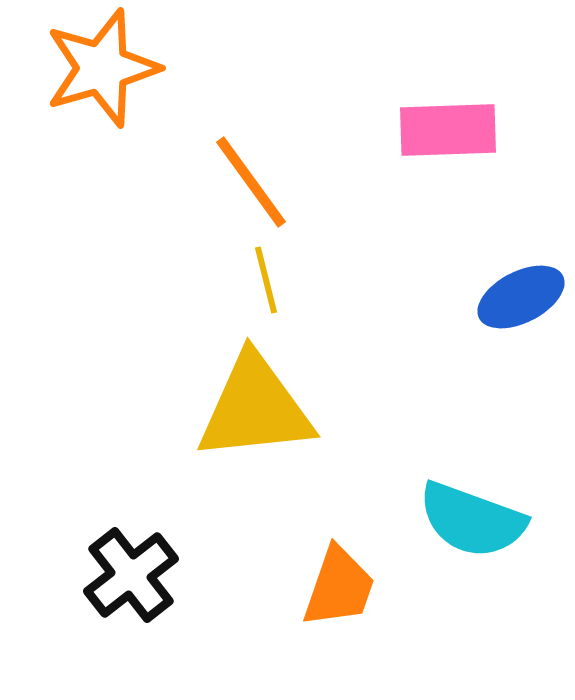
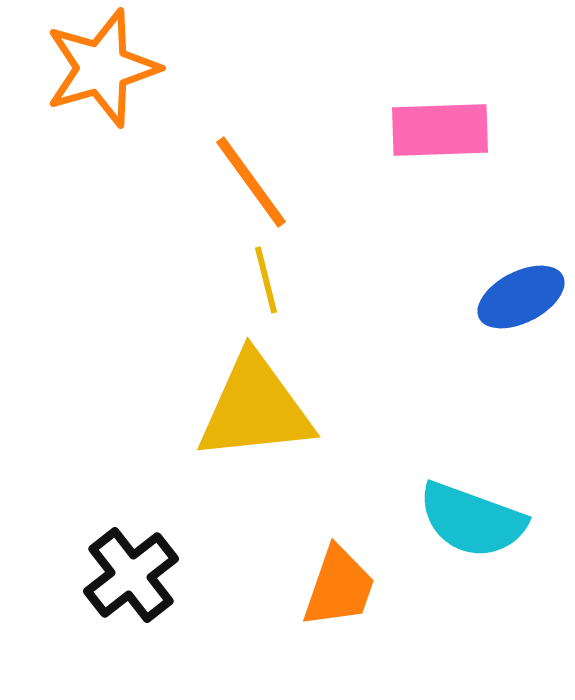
pink rectangle: moved 8 px left
